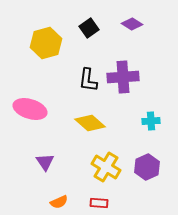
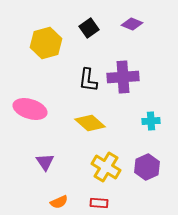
purple diamond: rotated 10 degrees counterclockwise
